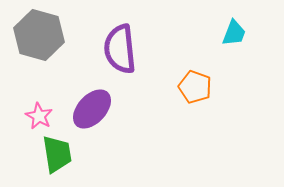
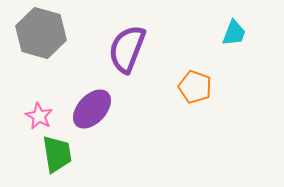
gray hexagon: moved 2 px right, 2 px up
purple semicircle: moved 7 px right; rotated 27 degrees clockwise
